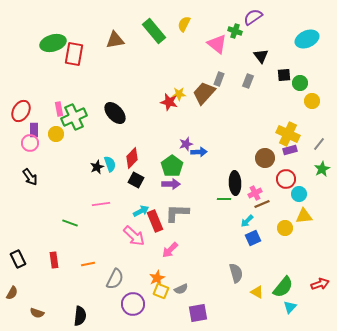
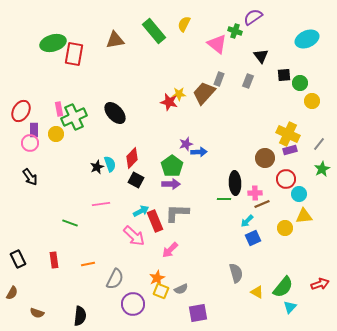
pink cross at (255, 193): rotated 24 degrees clockwise
